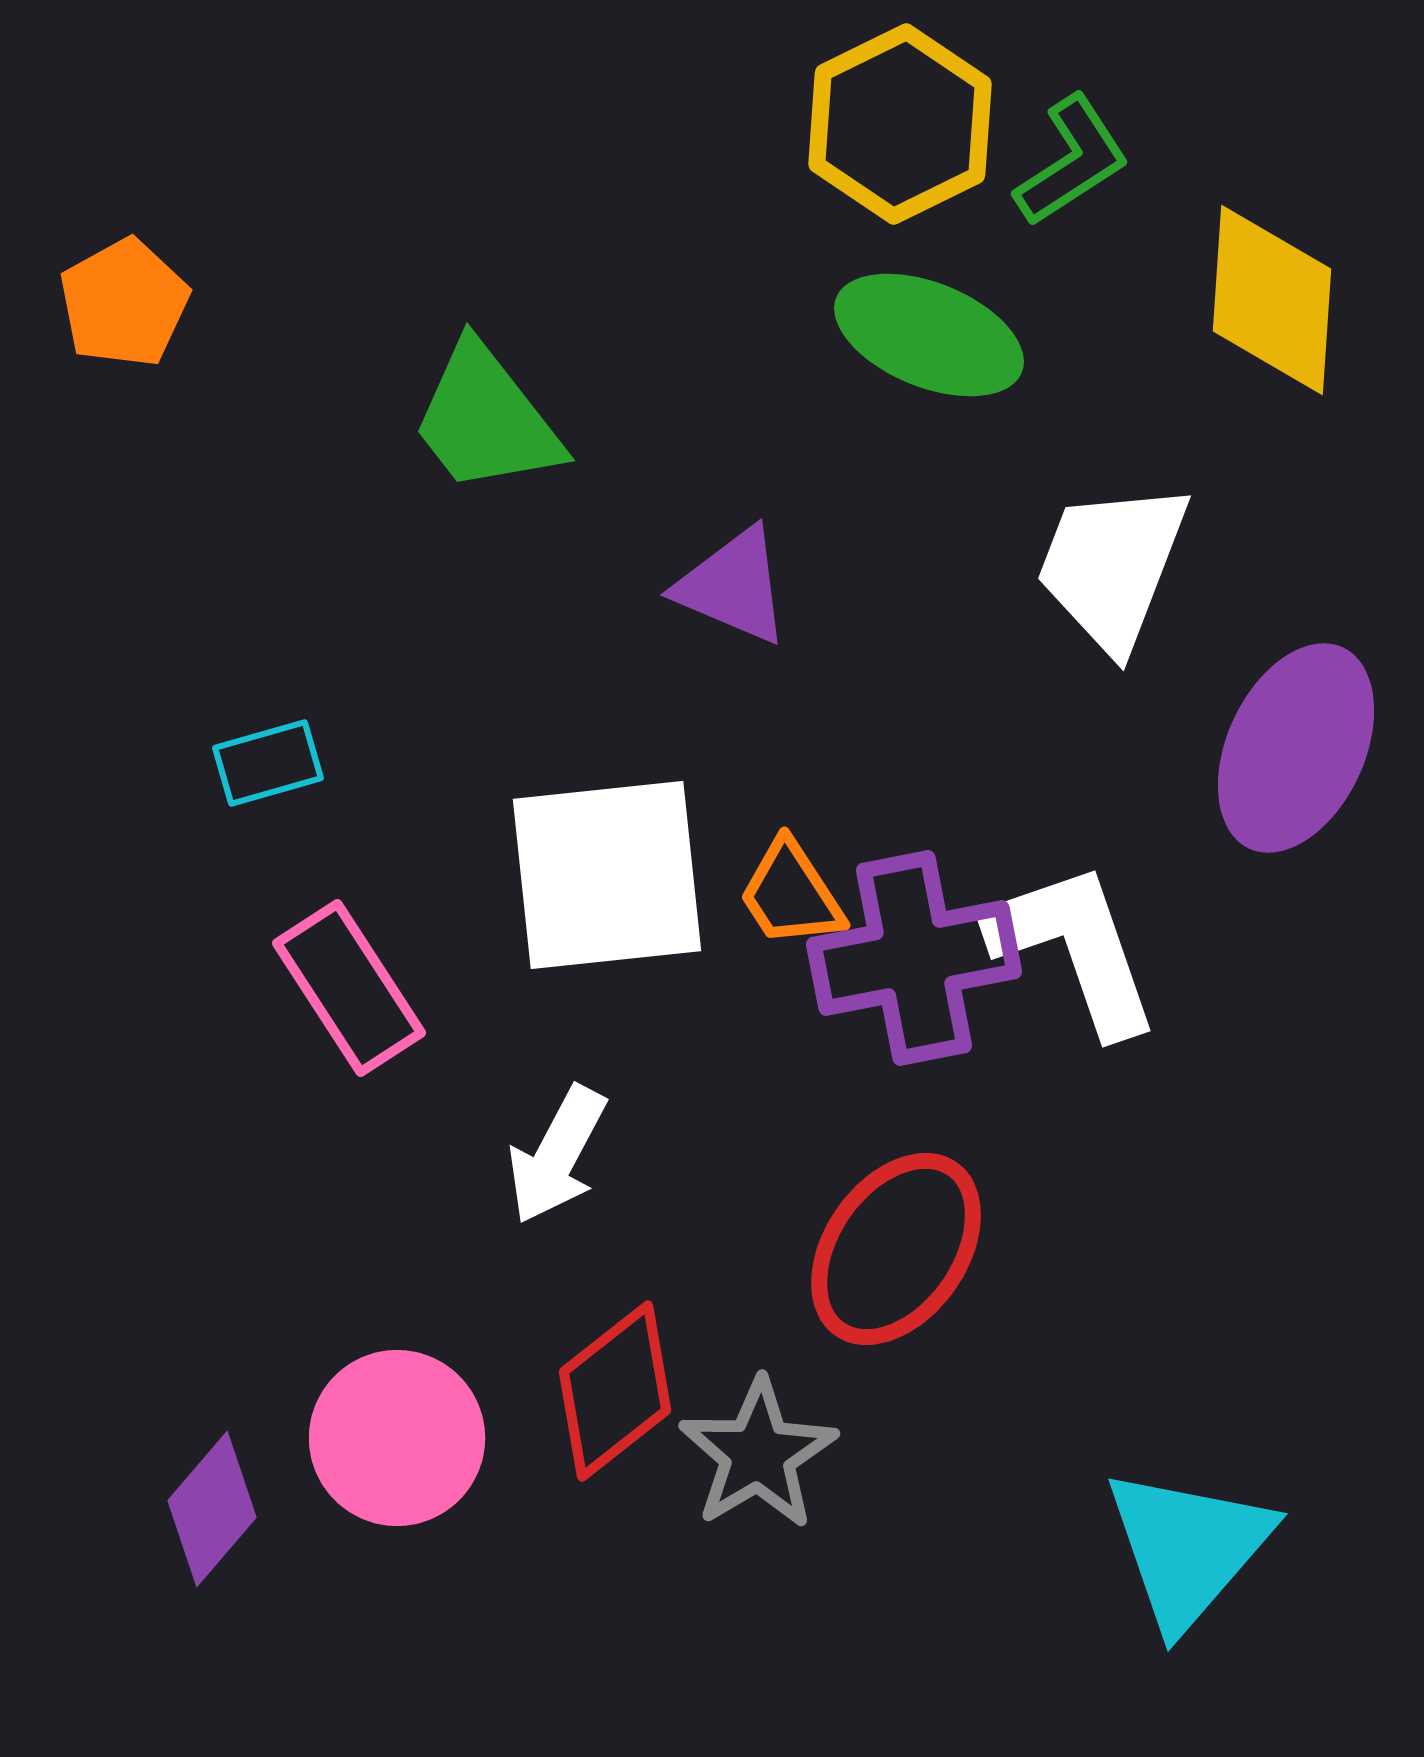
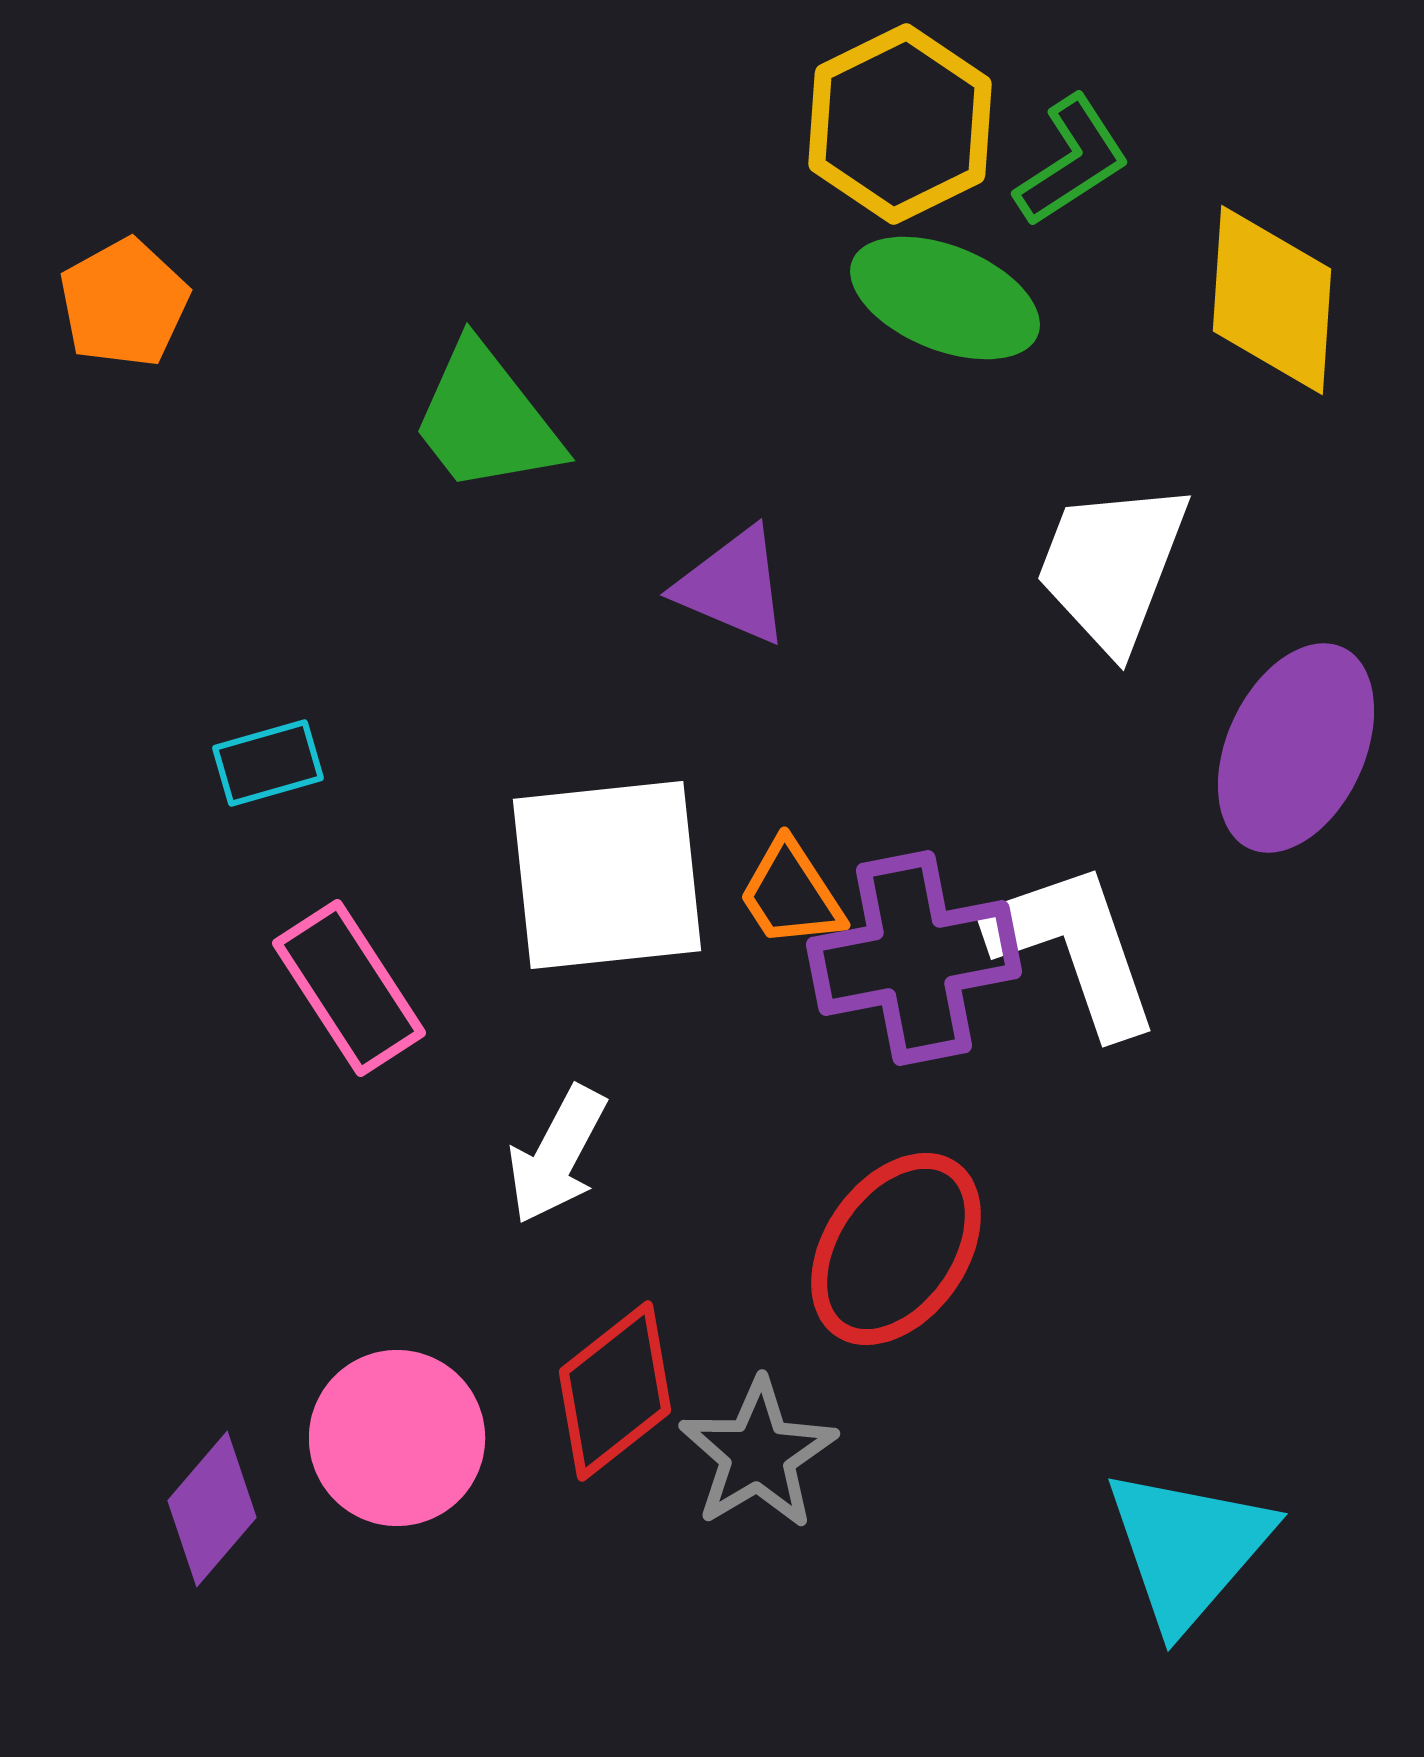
green ellipse: moved 16 px right, 37 px up
